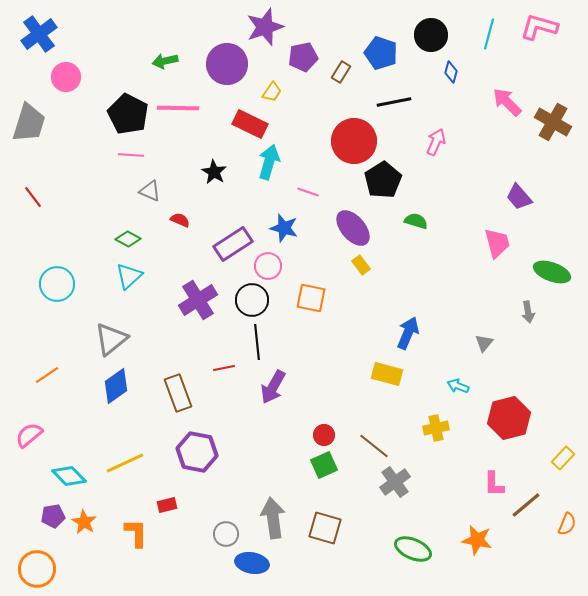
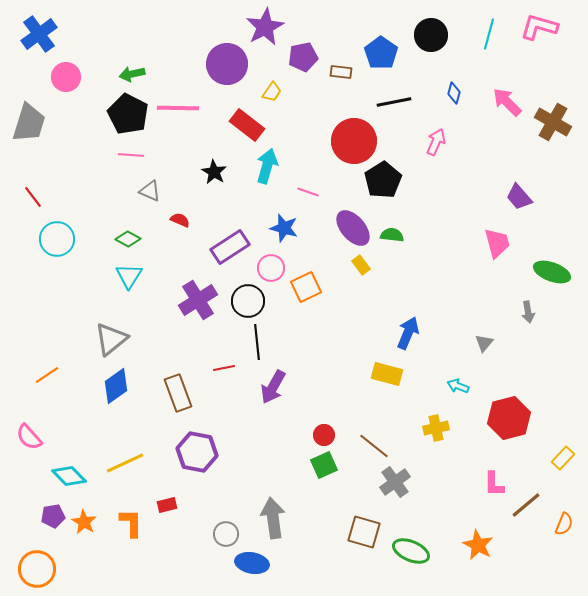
purple star at (265, 27): rotated 9 degrees counterclockwise
blue pentagon at (381, 53): rotated 16 degrees clockwise
green arrow at (165, 61): moved 33 px left, 13 px down
brown rectangle at (341, 72): rotated 65 degrees clockwise
blue diamond at (451, 72): moved 3 px right, 21 px down
red rectangle at (250, 124): moved 3 px left, 1 px down; rotated 12 degrees clockwise
cyan arrow at (269, 162): moved 2 px left, 4 px down
green semicircle at (416, 221): moved 24 px left, 14 px down; rotated 10 degrees counterclockwise
purple rectangle at (233, 244): moved 3 px left, 3 px down
pink circle at (268, 266): moved 3 px right, 2 px down
cyan triangle at (129, 276): rotated 16 degrees counterclockwise
cyan circle at (57, 284): moved 45 px up
orange square at (311, 298): moved 5 px left, 11 px up; rotated 36 degrees counterclockwise
black circle at (252, 300): moved 4 px left, 1 px down
pink semicircle at (29, 435): moved 2 px down; rotated 92 degrees counterclockwise
orange semicircle at (567, 524): moved 3 px left
brown square at (325, 528): moved 39 px right, 4 px down
orange L-shape at (136, 533): moved 5 px left, 10 px up
orange star at (477, 540): moved 1 px right, 5 px down; rotated 16 degrees clockwise
green ellipse at (413, 549): moved 2 px left, 2 px down
